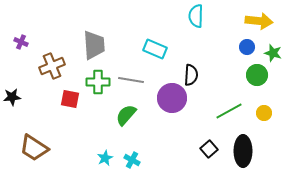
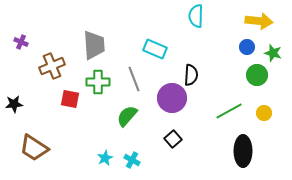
gray line: moved 3 px right, 1 px up; rotated 60 degrees clockwise
black star: moved 2 px right, 7 px down
green semicircle: moved 1 px right, 1 px down
black square: moved 36 px left, 10 px up
